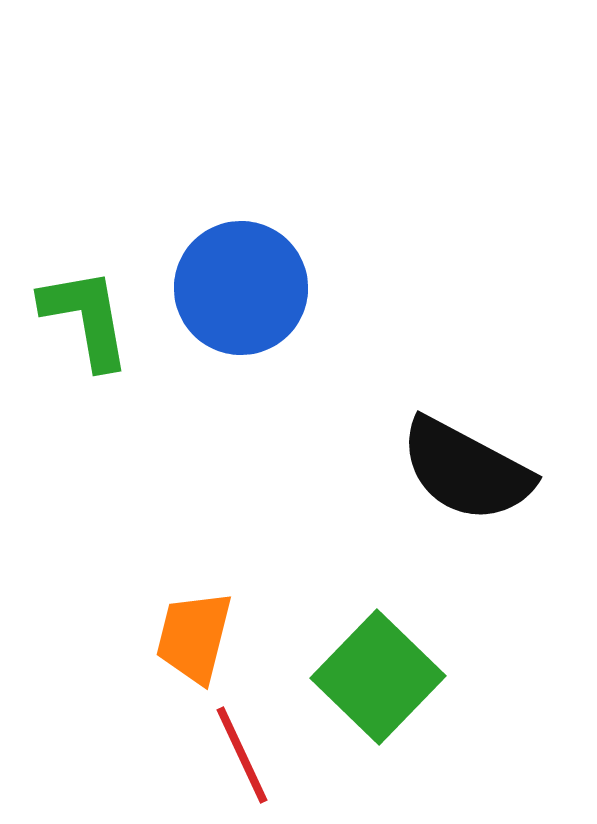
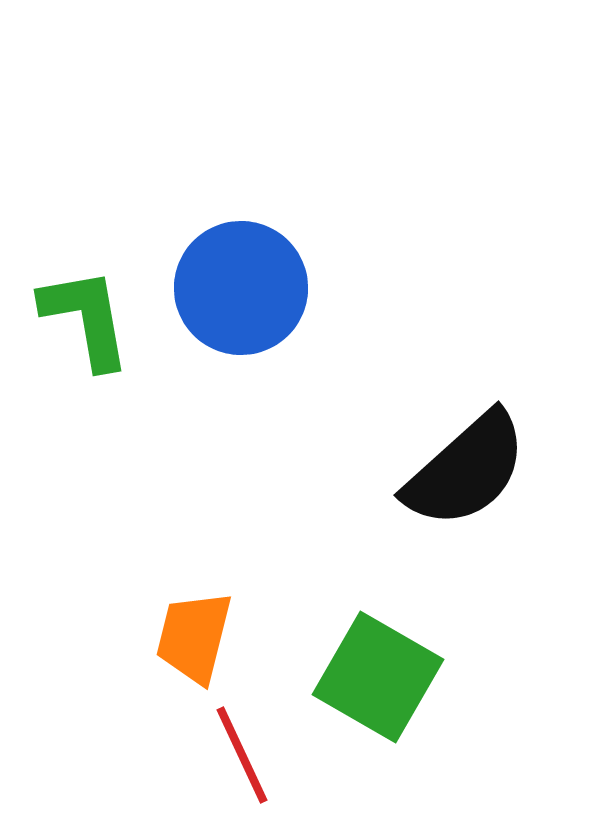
black semicircle: rotated 70 degrees counterclockwise
green square: rotated 14 degrees counterclockwise
